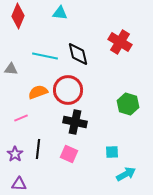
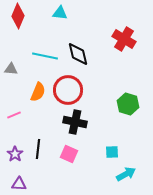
red cross: moved 4 px right, 3 px up
orange semicircle: rotated 132 degrees clockwise
pink line: moved 7 px left, 3 px up
